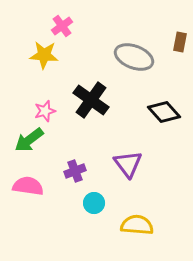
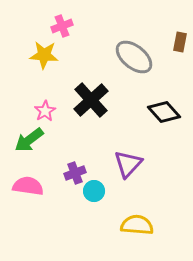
pink cross: rotated 15 degrees clockwise
gray ellipse: rotated 18 degrees clockwise
black cross: rotated 12 degrees clockwise
pink star: rotated 15 degrees counterclockwise
purple triangle: rotated 20 degrees clockwise
purple cross: moved 2 px down
cyan circle: moved 12 px up
